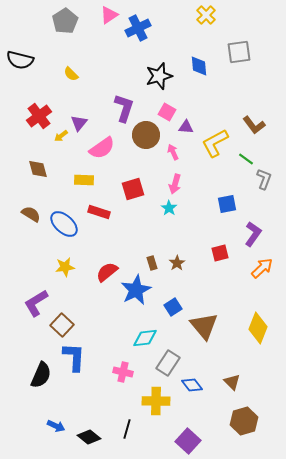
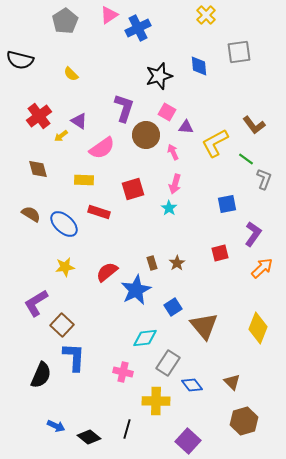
purple triangle at (79, 123): moved 2 px up; rotated 36 degrees counterclockwise
